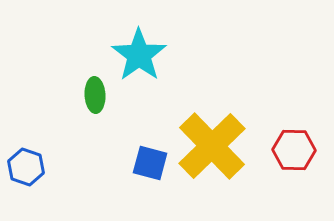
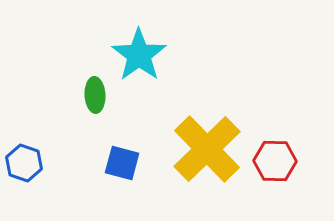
yellow cross: moved 5 px left, 3 px down
red hexagon: moved 19 px left, 11 px down
blue square: moved 28 px left
blue hexagon: moved 2 px left, 4 px up
